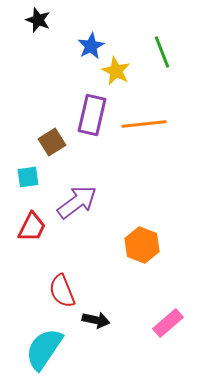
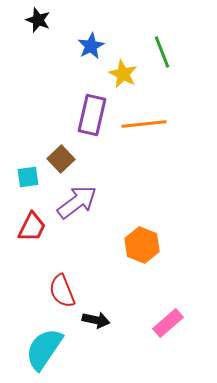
yellow star: moved 7 px right, 3 px down
brown square: moved 9 px right, 17 px down; rotated 12 degrees counterclockwise
